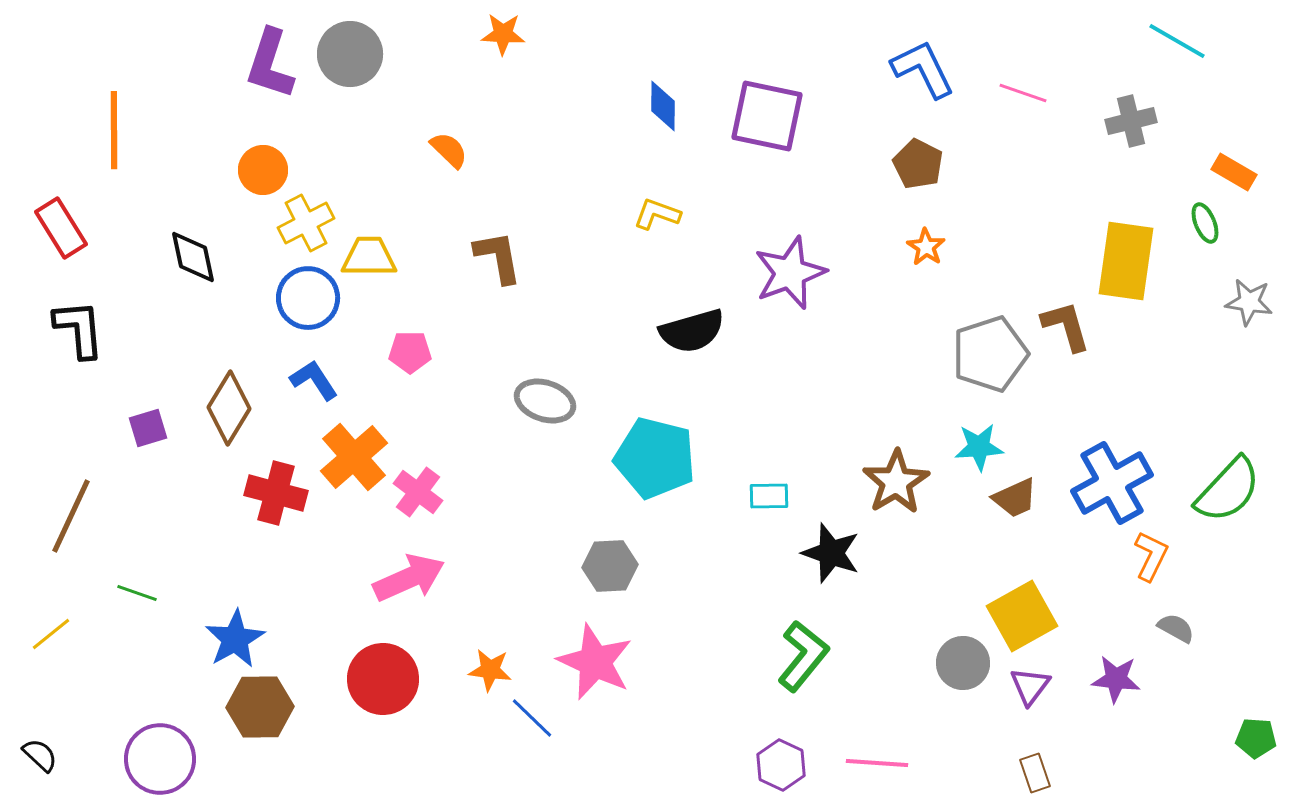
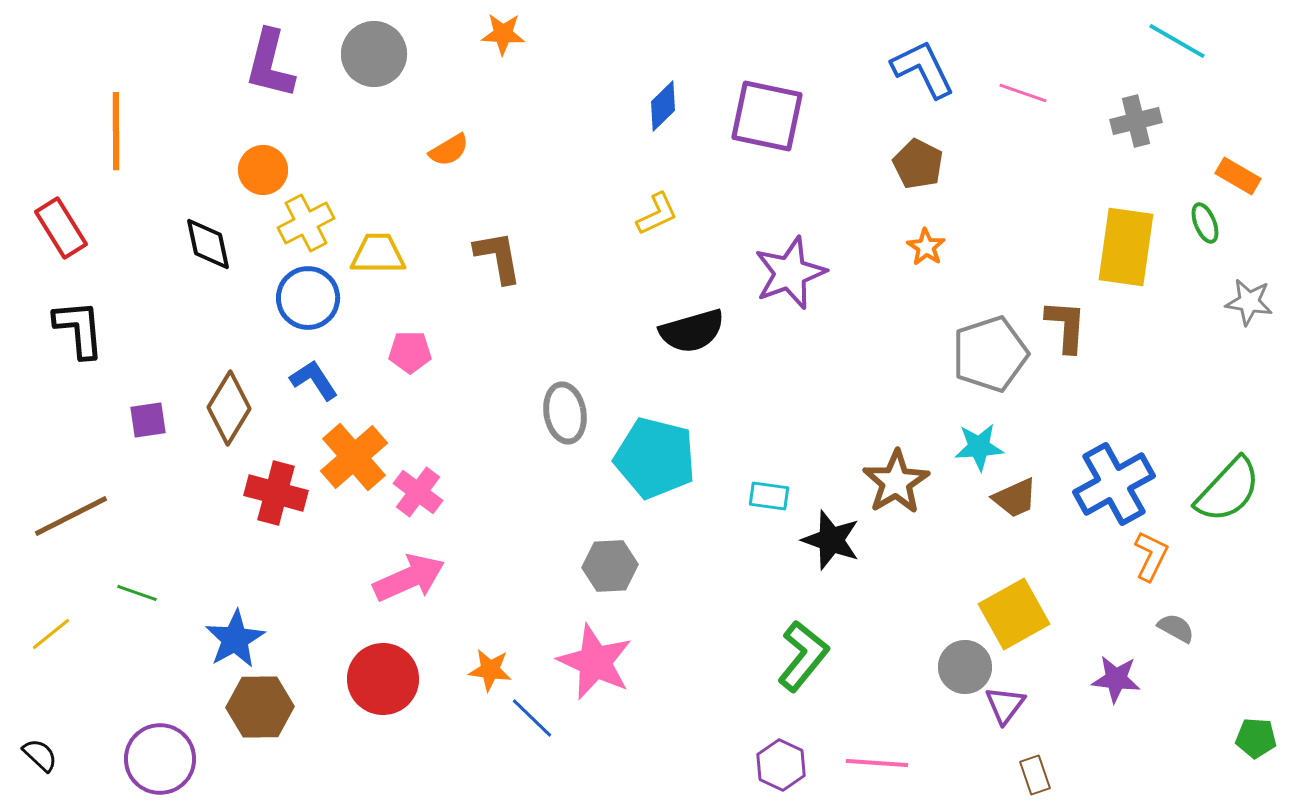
gray circle at (350, 54): moved 24 px right
purple L-shape at (270, 64): rotated 4 degrees counterclockwise
blue diamond at (663, 106): rotated 45 degrees clockwise
gray cross at (1131, 121): moved 5 px right
orange line at (114, 130): moved 2 px right, 1 px down
orange semicircle at (449, 150): rotated 105 degrees clockwise
orange rectangle at (1234, 172): moved 4 px right, 4 px down
yellow L-shape at (657, 214): rotated 135 degrees clockwise
black diamond at (193, 257): moved 15 px right, 13 px up
yellow trapezoid at (369, 257): moved 9 px right, 3 px up
yellow rectangle at (1126, 261): moved 14 px up
brown L-shape at (1066, 326): rotated 20 degrees clockwise
gray ellipse at (545, 401): moved 20 px right, 12 px down; rotated 62 degrees clockwise
purple square at (148, 428): moved 8 px up; rotated 9 degrees clockwise
blue cross at (1112, 483): moved 2 px right, 1 px down
cyan rectangle at (769, 496): rotated 9 degrees clockwise
brown line at (71, 516): rotated 38 degrees clockwise
black star at (831, 553): moved 13 px up
yellow square at (1022, 616): moved 8 px left, 2 px up
gray circle at (963, 663): moved 2 px right, 4 px down
purple triangle at (1030, 686): moved 25 px left, 19 px down
brown rectangle at (1035, 773): moved 2 px down
